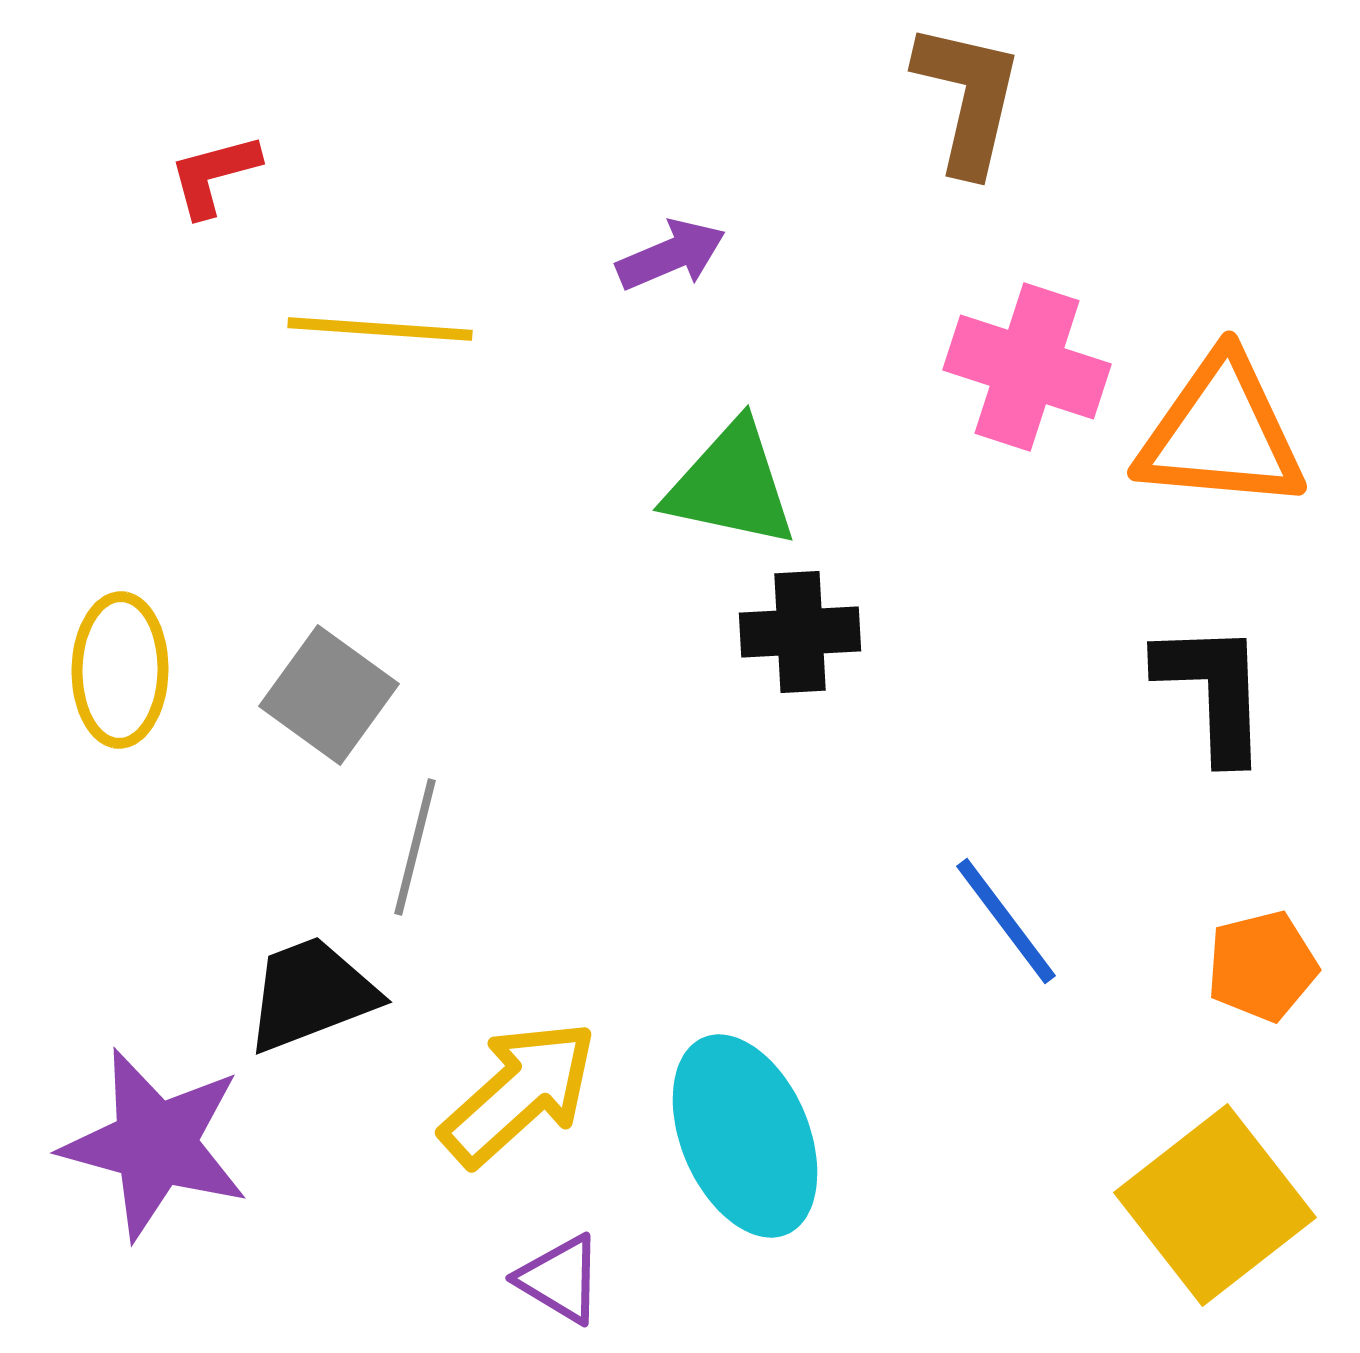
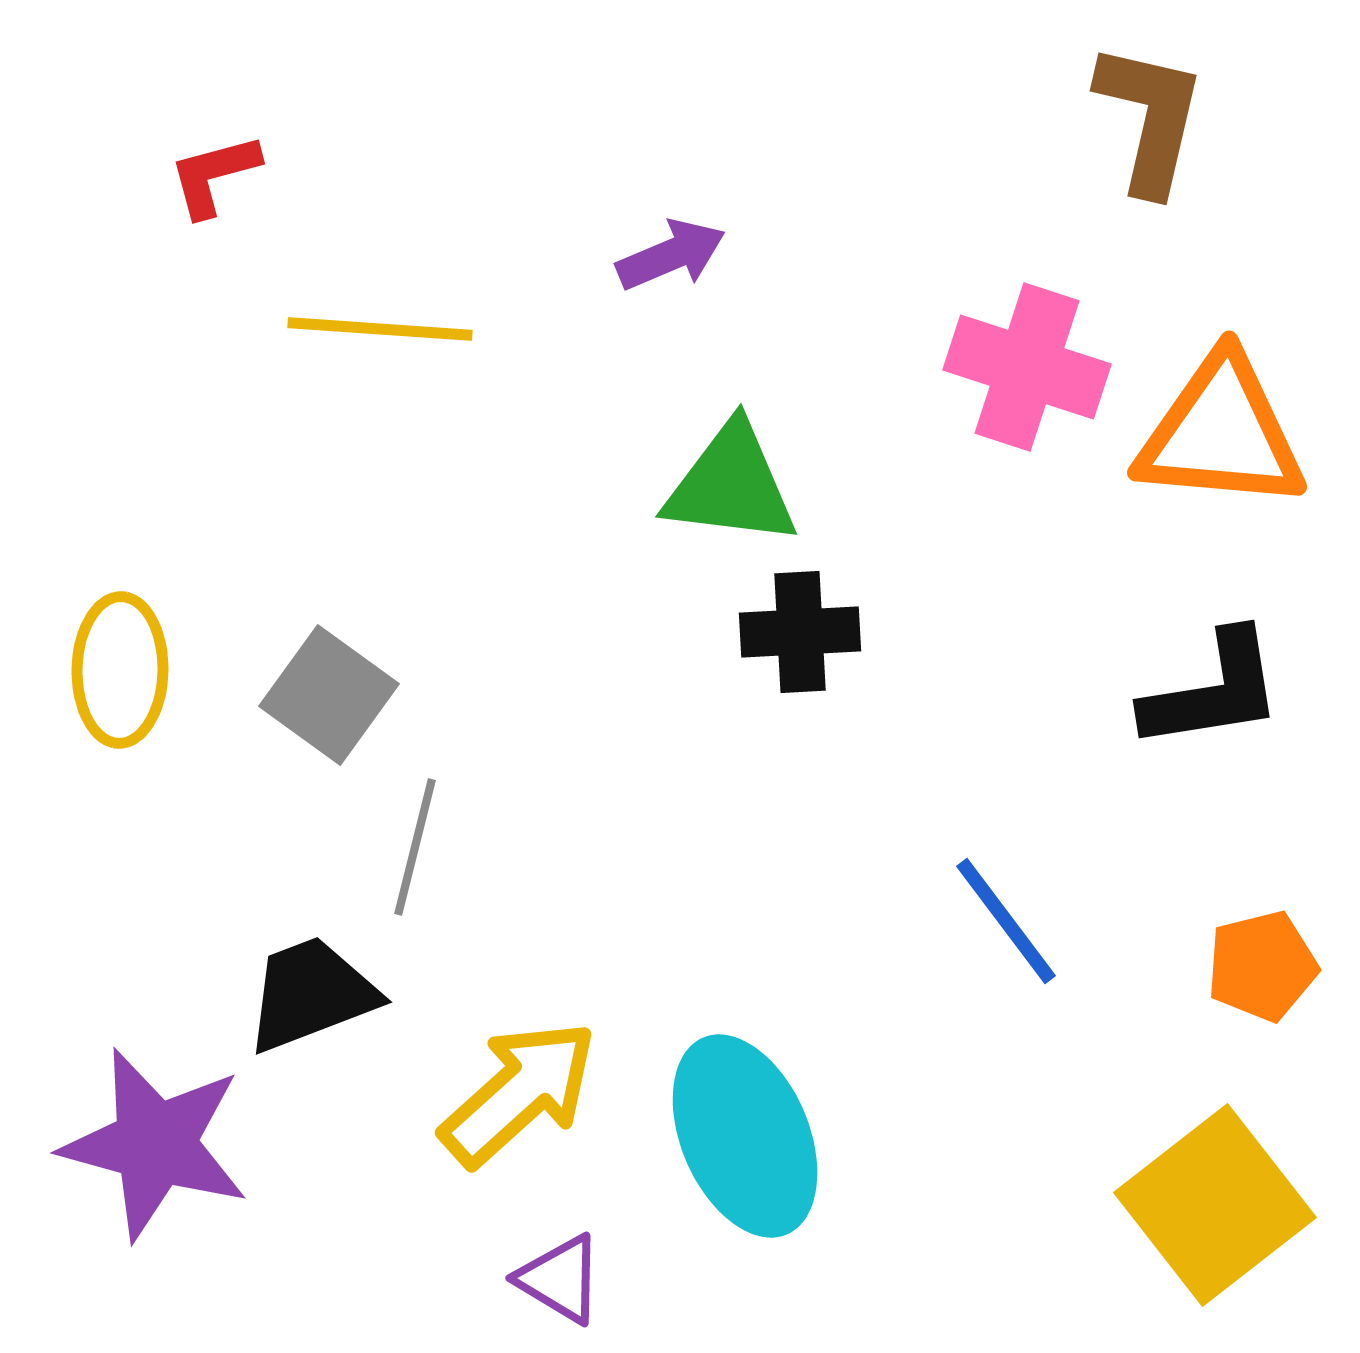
brown L-shape: moved 182 px right, 20 px down
green triangle: rotated 5 degrees counterclockwise
black L-shape: rotated 83 degrees clockwise
